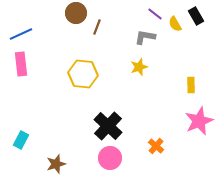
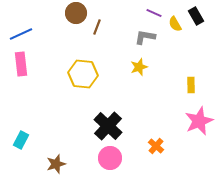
purple line: moved 1 px left, 1 px up; rotated 14 degrees counterclockwise
